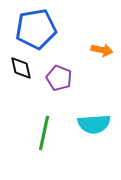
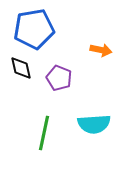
blue pentagon: moved 2 px left
orange arrow: moved 1 px left
